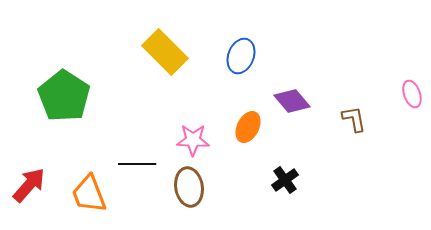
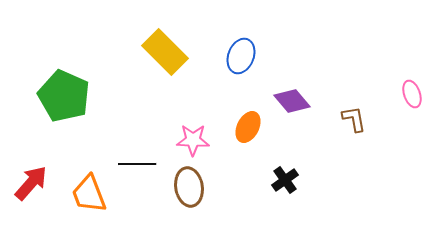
green pentagon: rotated 9 degrees counterclockwise
red arrow: moved 2 px right, 2 px up
